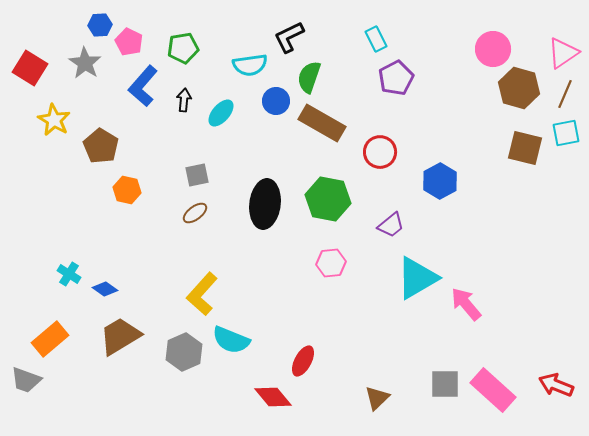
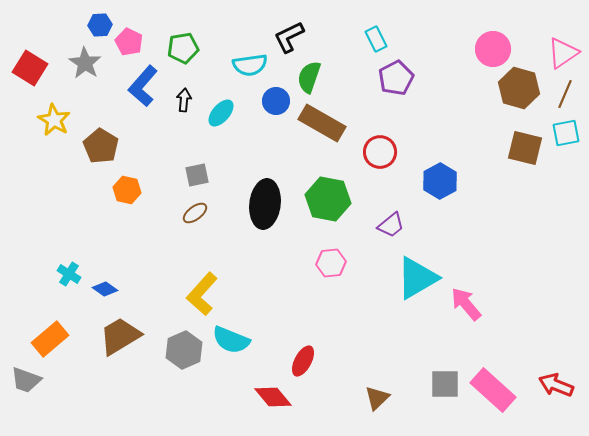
gray hexagon at (184, 352): moved 2 px up
